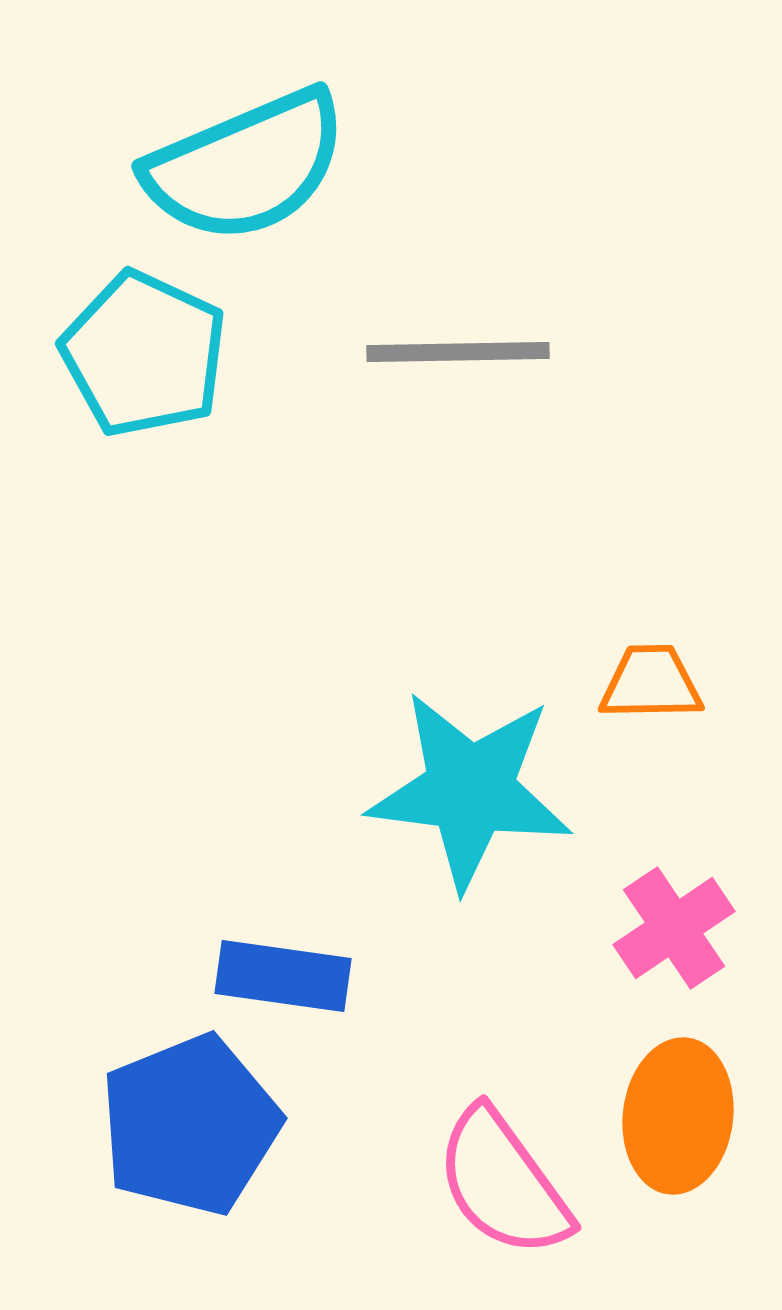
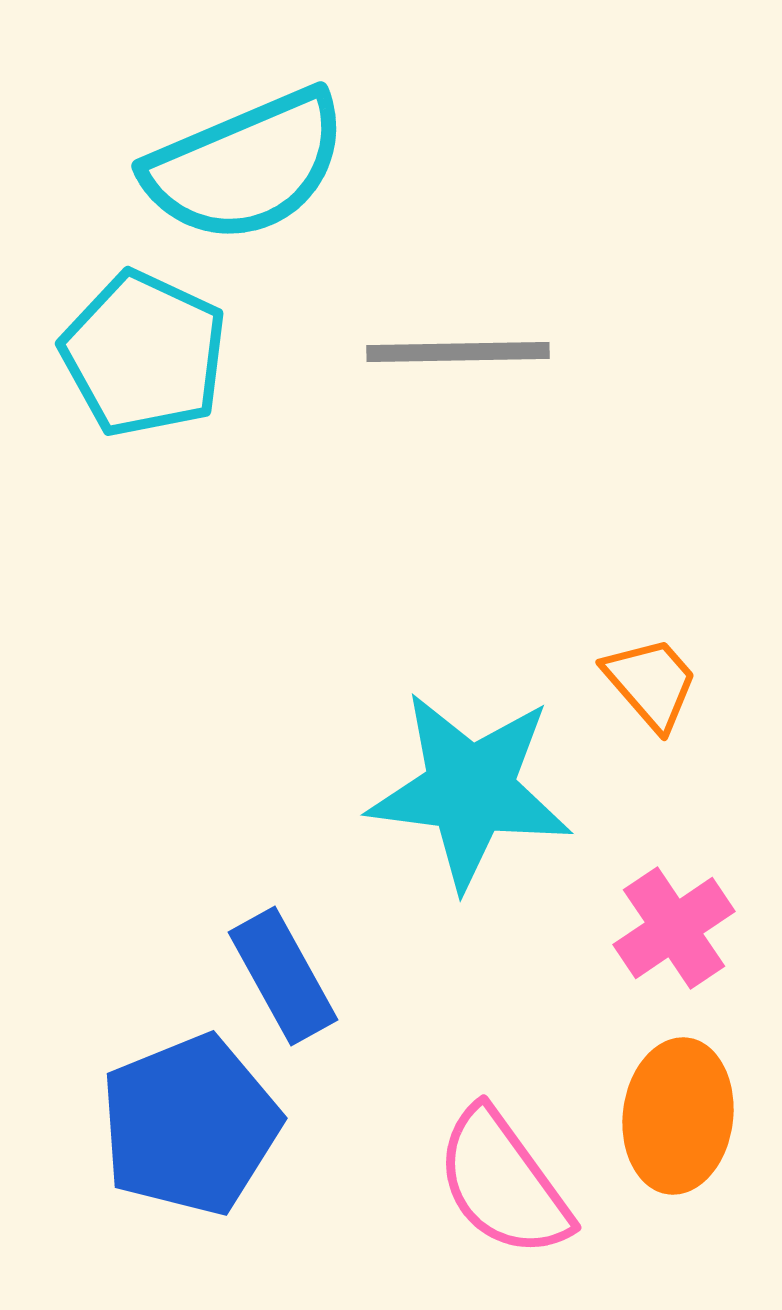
orange trapezoid: rotated 50 degrees clockwise
blue rectangle: rotated 53 degrees clockwise
